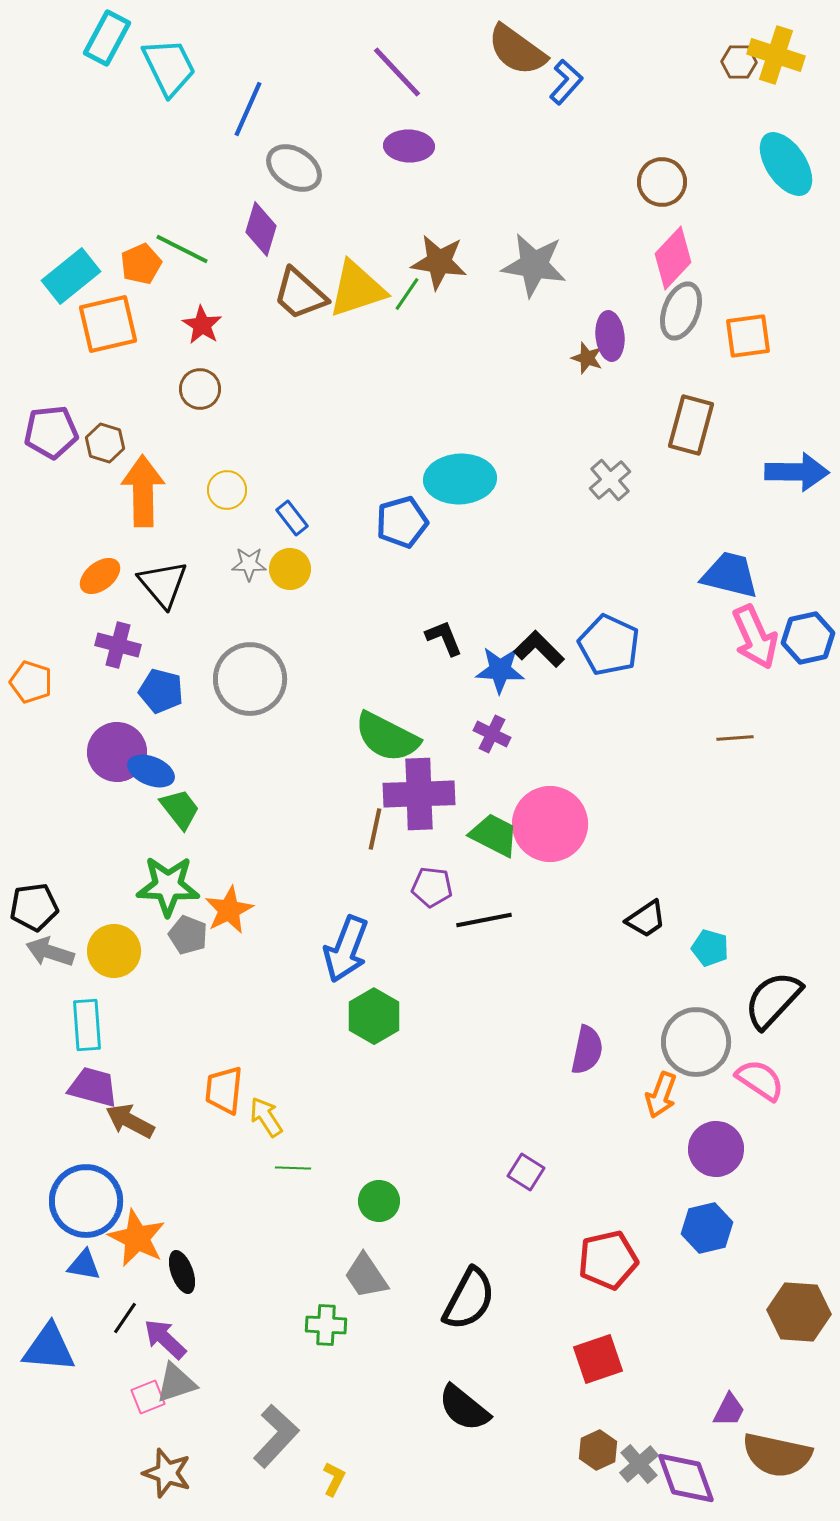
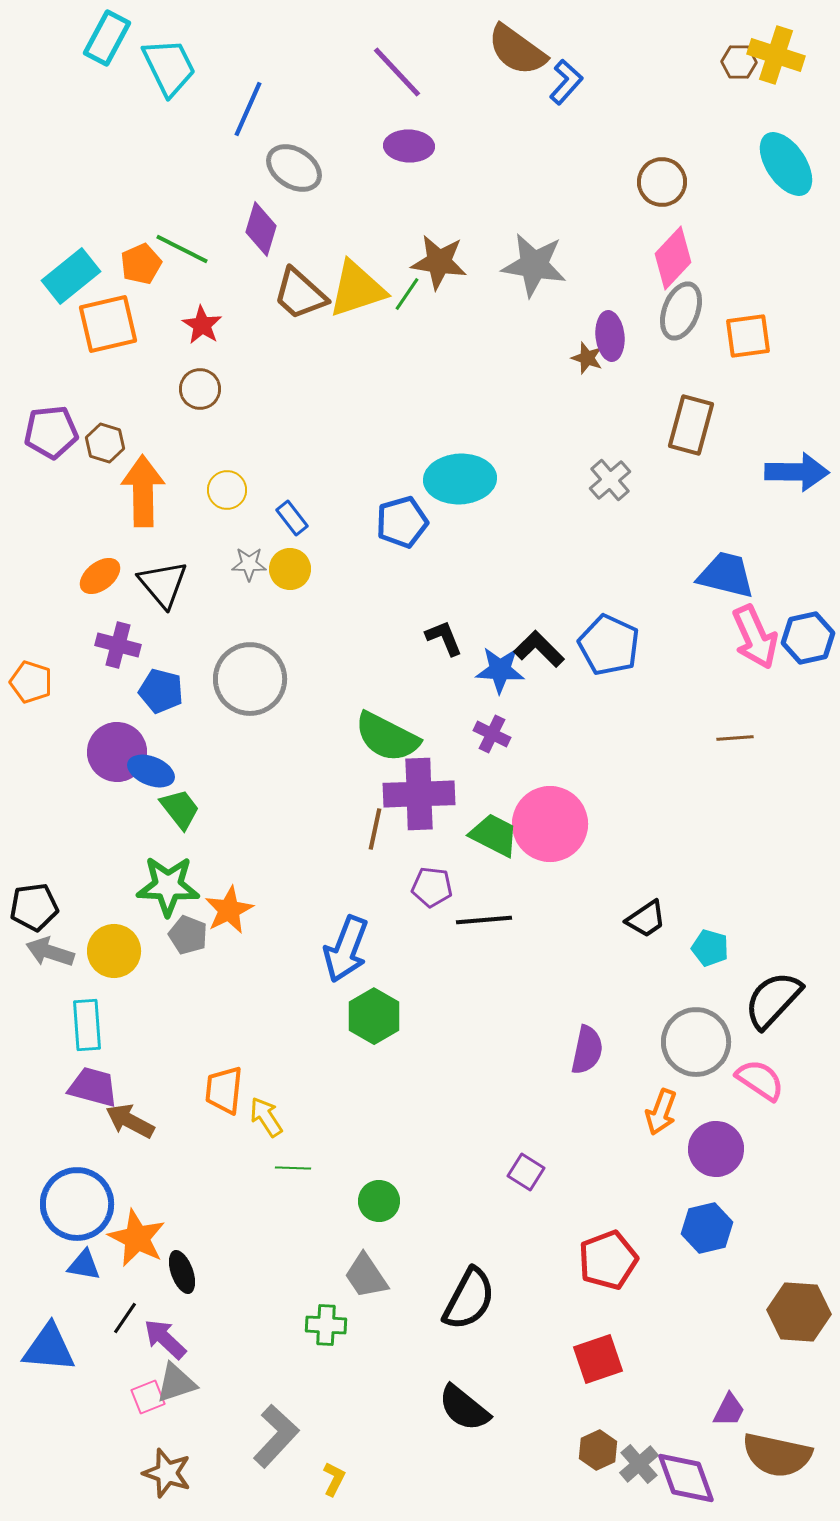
blue trapezoid at (730, 575): moved 4 px left
black line at (484, 920): rotated 6 degrees clockwise
orange arrow at (661, 1095): moved 17 px down
blue circle at (86, 1201): moved 9 px left, 3 px down
red pentagon at (608, 1260): rotated 8 degrees counterclockwise
